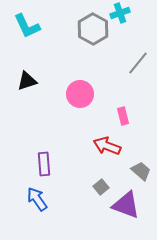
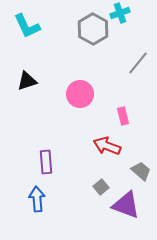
purple rectangle: moved 2 px right, 2 px up
blue arrow: rotated 30 degrees clockwise
